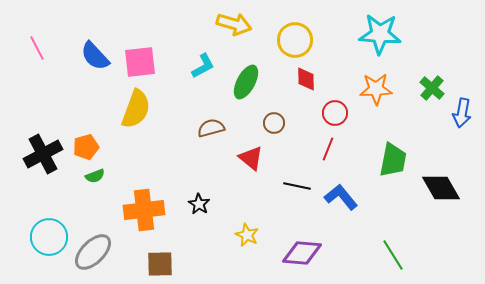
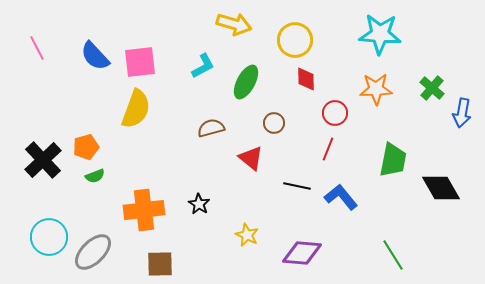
black cross: moved 6 px down; rotated 15 degrees counterclockwise
